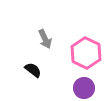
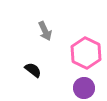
gray arrow: moved 8 px up
